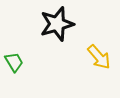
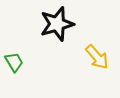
yellow arrow: moved 2 px left
